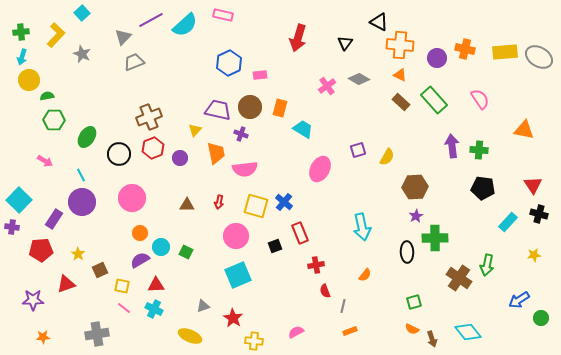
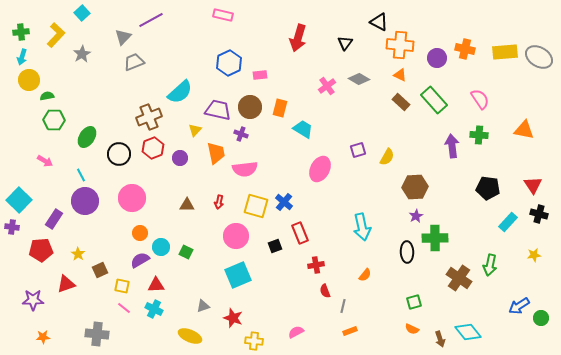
cyan semicircle at (185, 25): moved 5 px left, 67 px down
gray star at (82, 54): rotated 18 degrees clockwise
green cross at (479, 150): moved 15 px up
black pentagon at (483, 188): moved 5 px right
purple circle at (82, 202): moved 3 px right, 1 px up
green arrow at (487, 265): moved 3 px right
blue arrow at (519, 300): moved 6 px down
red star at (233, 318): rotated 12 degrees counterclockwise
gray cross at (97, 334): rotated 15 degrees clockwise
brown arrow at (432, 339): moved 8 px right
